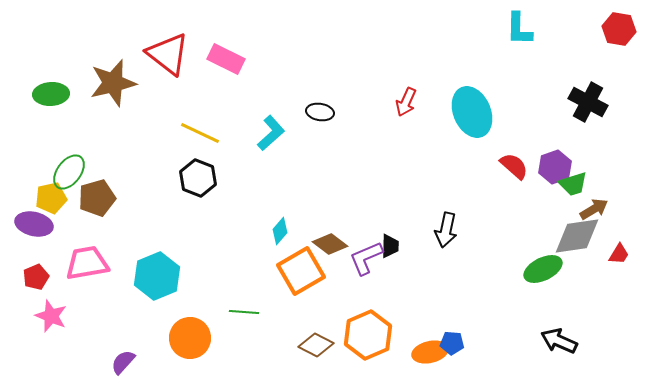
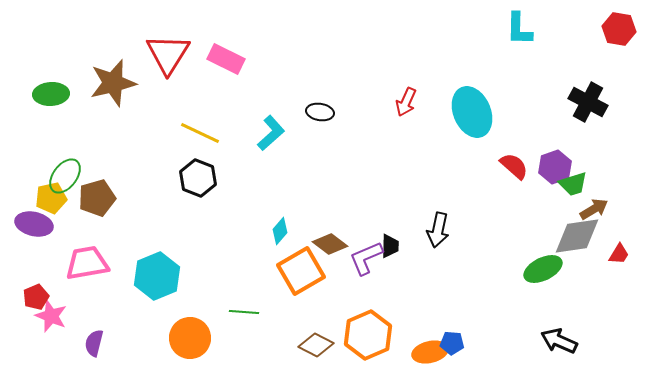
red triangle at (168, 54): rotated 24 degrees clockwise
green ellipse at (69, 172): moved 4 px left, 4 px down
black arrow at (446, 230): moved 8 px left
red pentagon at (36, 277): moved 20 px down
purple semicircle at (123, 362): moved 29 px left, 19 px up; rotated 28 degrees counterclockwise
